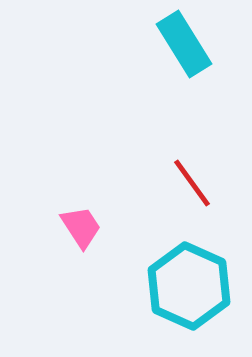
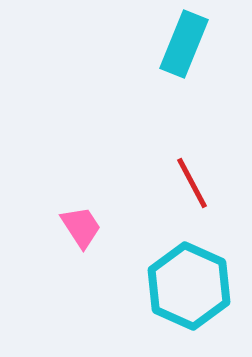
cyan rectangle: rotated 54 degrees clockwise
red line: rotated 8 degrees clockwise
